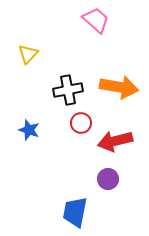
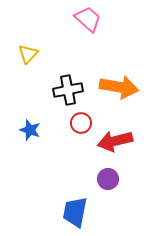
pink trapezoid: moved 8 px left, 1 px up
blue star: moved 1 px right
